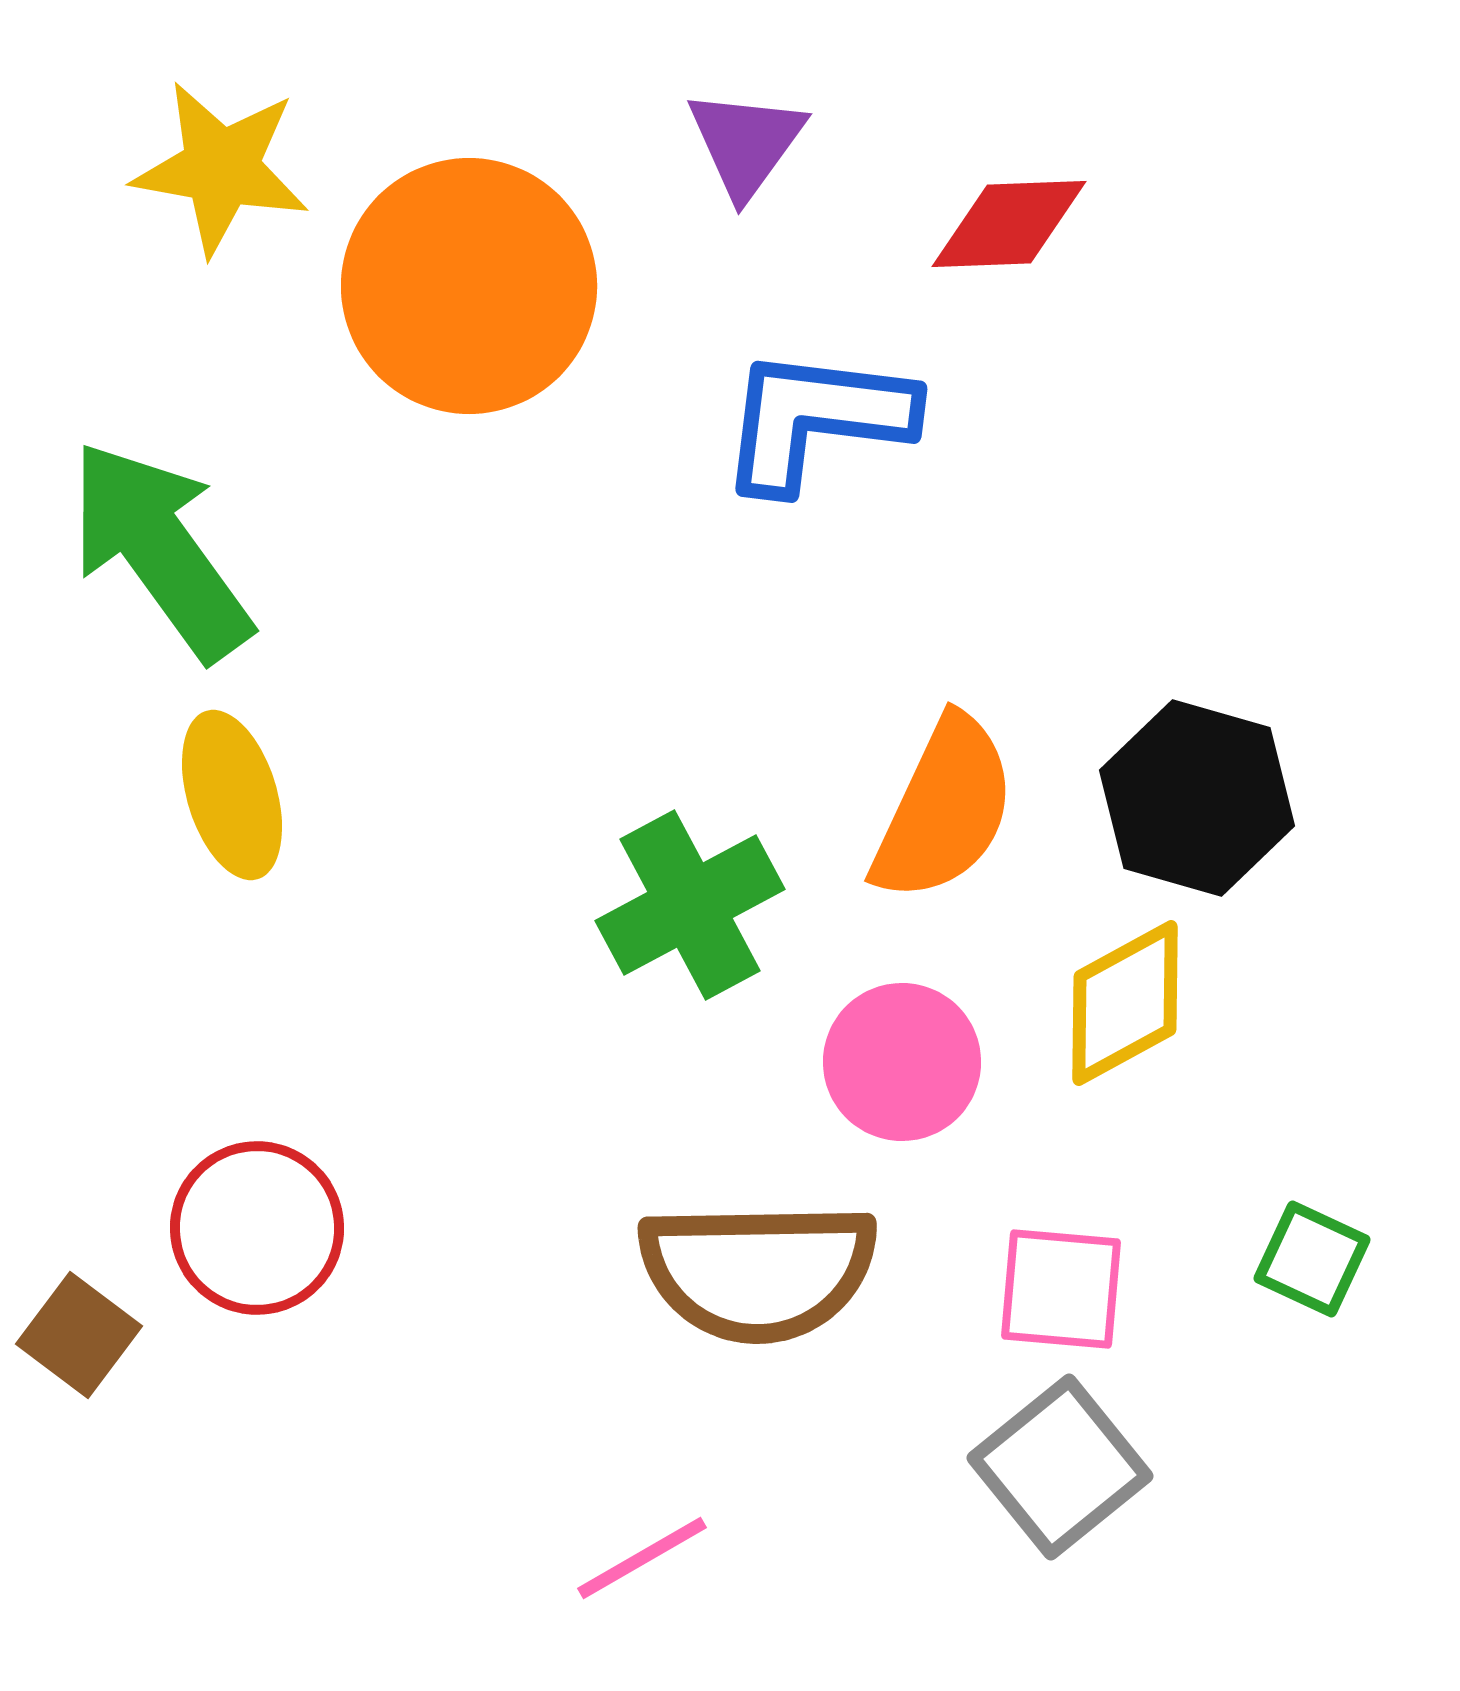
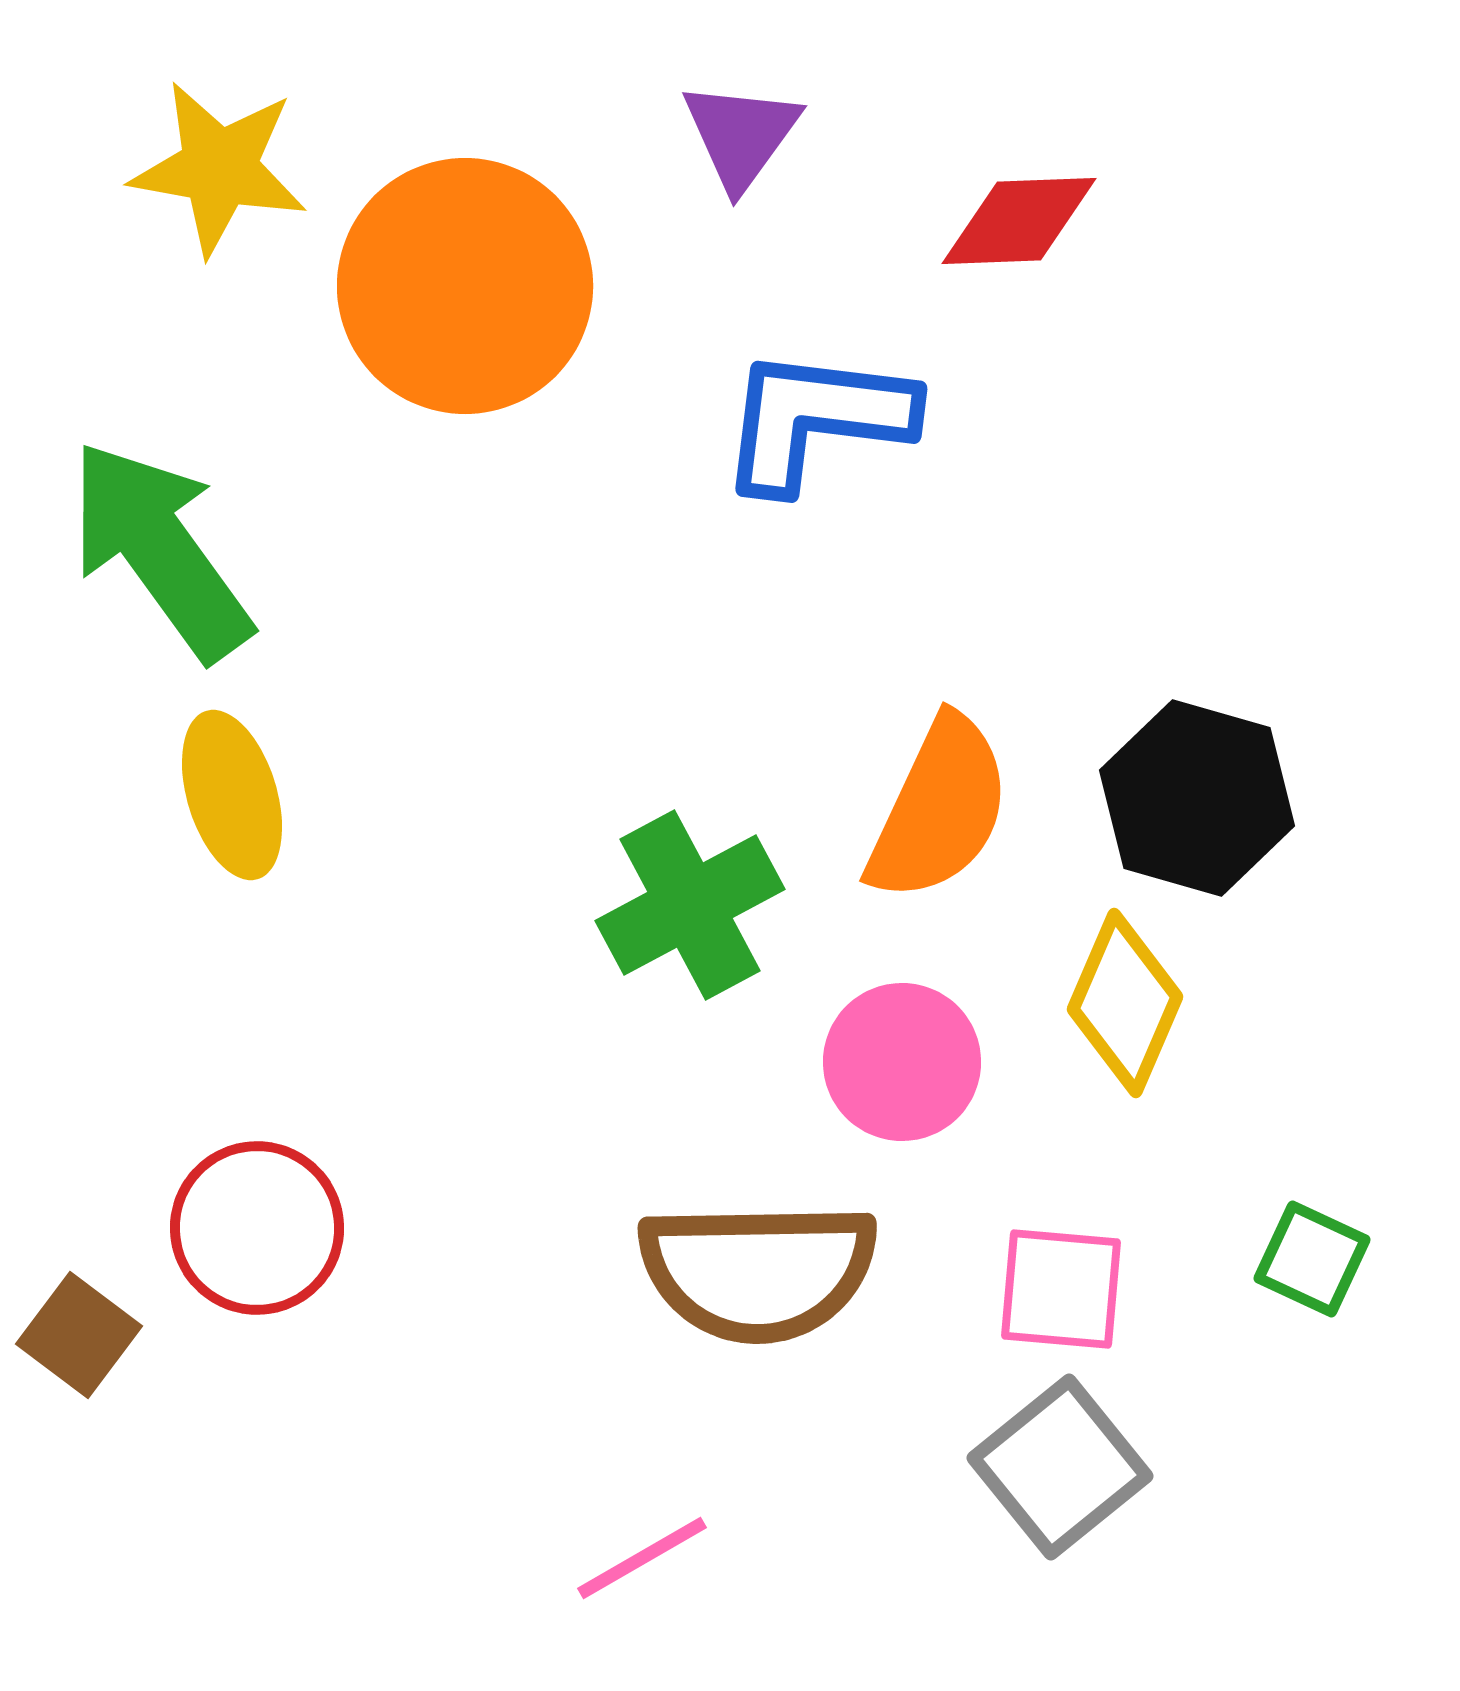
purple triangle: moved 5 px left, 8 px up
yellow star: moved 2 px left
red diamond: moved 10 px right, 3 px up
orange circle: moved 4 px left
orange semicircle: moved 5 px left
yellow diamond: rotated 38 degrees counterclockwise
